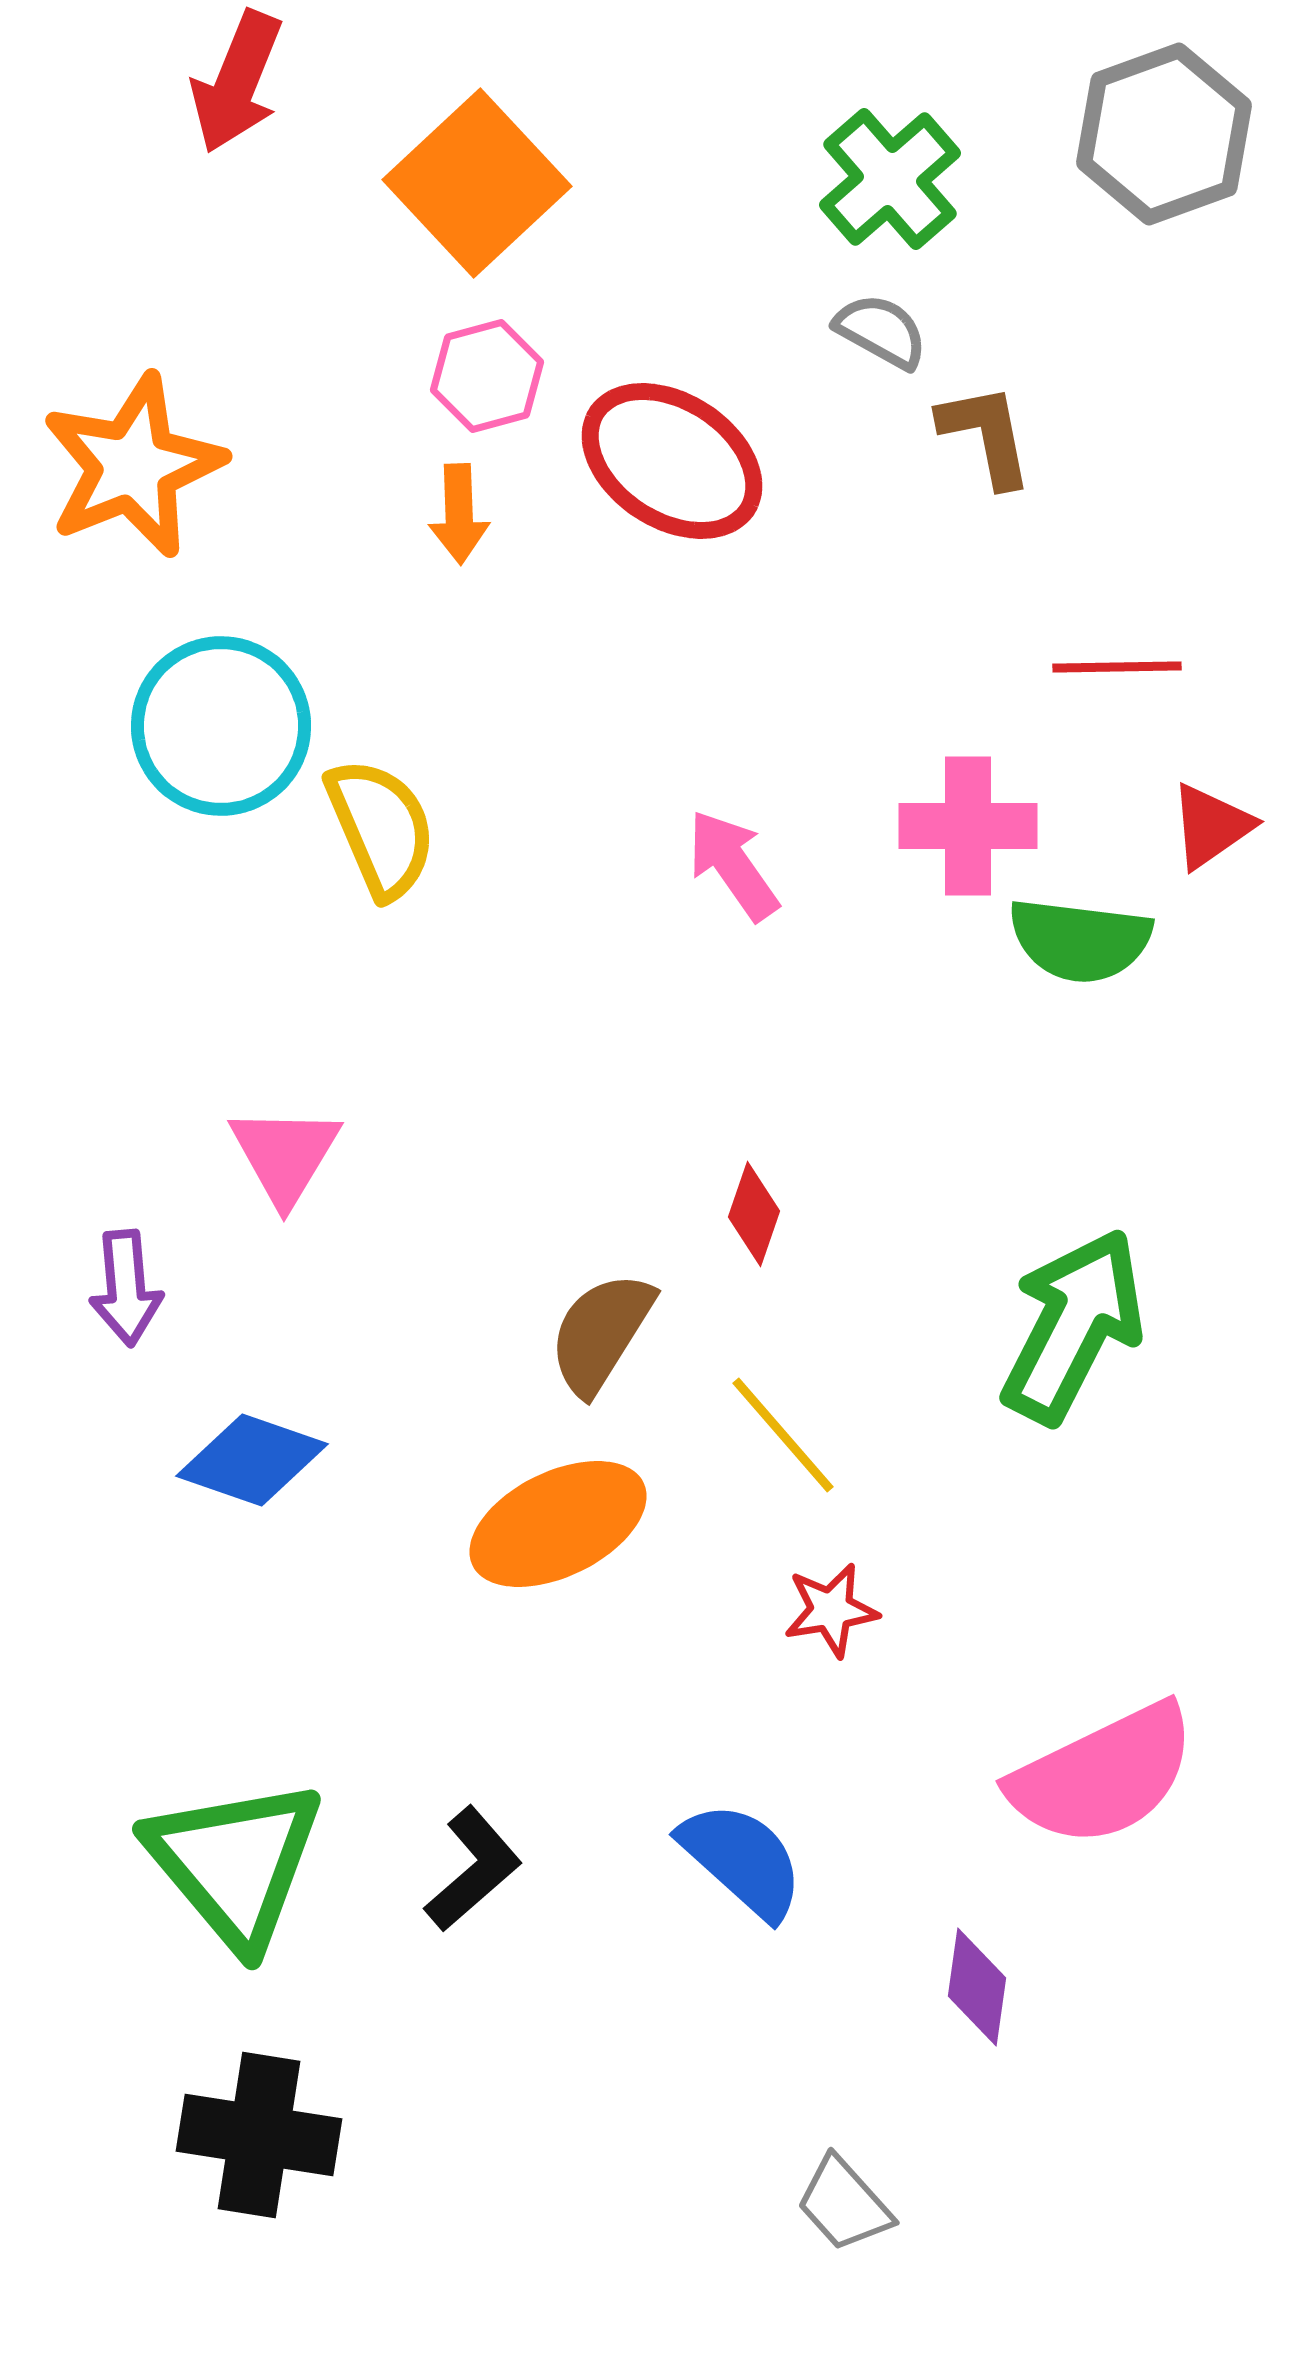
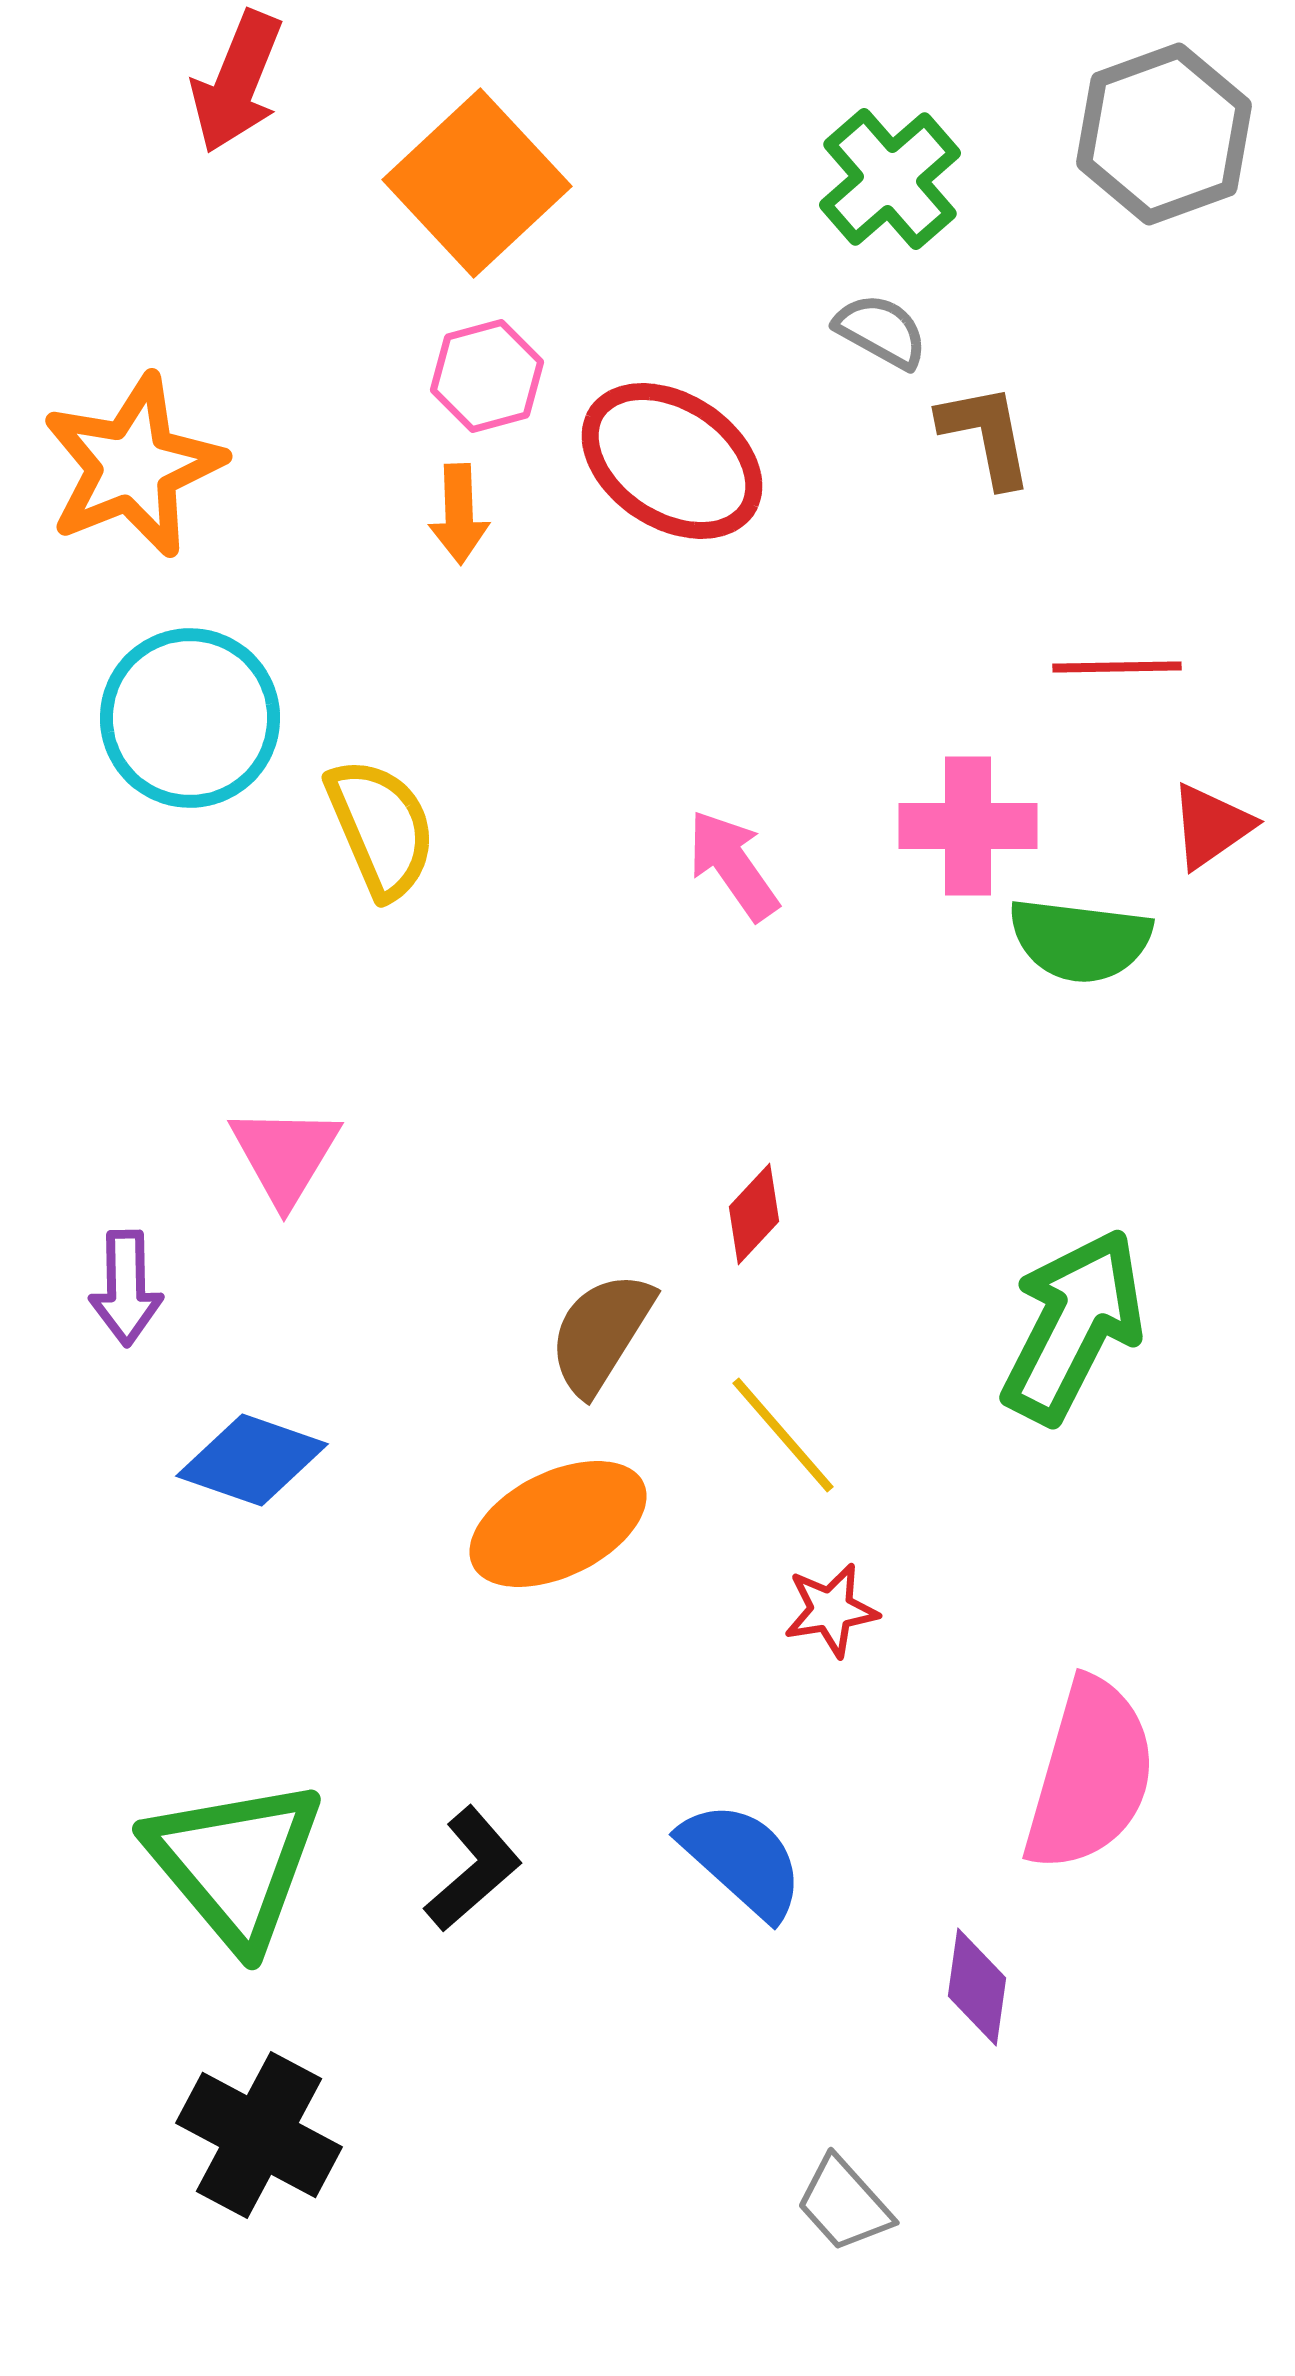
cyan circle: moved 31 px left, 8 px up
red diamond: rotated 24 degrees clockwise
purple arrow: rotated 4 degrees clockwise
pink semicircle: moved 13 px left; rotated 48 degrees counterclockwise
black cross: rotated 19 degrees clockwise
